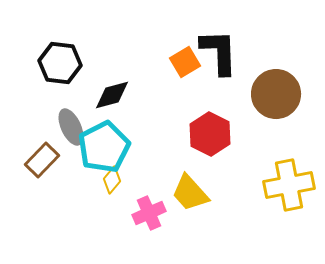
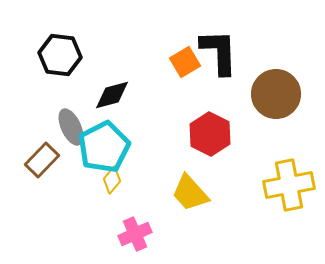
black hexagon: moved 8 px up
pink cross: moved 14 px left, 21 px down
